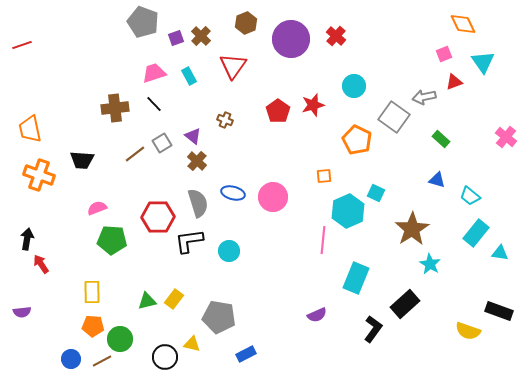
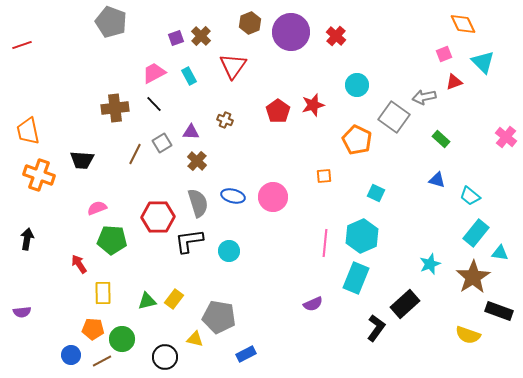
gray pentagon at (143, 22): moved 32 px left
brown hexagon at (246, 23): moved 4 px right
purple circle at (291, 39): moved 7 px up
cyan triangle at (483, 62): rotated 10 degrees counterclockwise
pink trapezoid at (154, 73): rotated 10 degrees counterclockwise
cyan circle at (354, 86): moved 3 px right, 1 px up
orange trapezoid at (30, 129): moved 2 px left, 2 px down
purple triangle at (193, 136): moved 2 px left, 4 px up; rotated 36 degrees counterclockwise
brown line at (135, 154): rotated 25 degrees counterclockwise
blue ellipse at (233, 193): moved 3 px down
cyan hexagon at (348, 211): moved 14 px right, 25 px down
brown star at (412, 229): moved 61 px right, 48 px down
pink line at (323, 240): moved 2 px right, 3 px down
red arrow at (41, 264): moved 38 px right
cyan star at (430, 264): rotated 20 degrees clockwise
yellow rectangle at (92, 292): moved 11 px right, 1 px down
purple semicircle at (317, 315): moved 4 px left, 11 px up
orange pentagon at (93, 326): moved 3 px down
black L-shape at (373, 329): moved 3 px right, 1 px up
yellow semicircle at (468, 331): moved 4 px down
green circle at (120, 339): moved 2 px right
yellow triangle at (192, 344): moved 3 px right, 5 px up
blue circle at (71, 359): moved 4 px up
